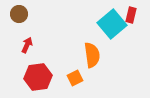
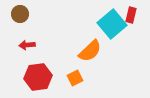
brown circle: moved 1 px right
red arrow: rotated 119 degrees counterclockwise
orange semicircle: moved 2 px left, 4 px up; rotated 55 degrees clockwise
